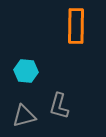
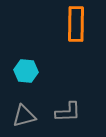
orange rectangle: moved 2 px up
gray L-shape: moved 9 px right, 6 px down; rotated 108 degrees counterclockwise
